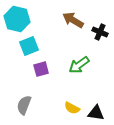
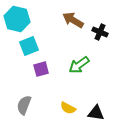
yellow semicircle: moved 4 px left
